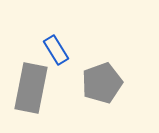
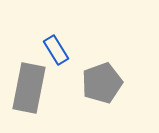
gray rectangle: moved 2 px left
